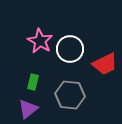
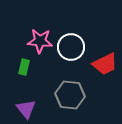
pink star: rotated 25 degrees counterclockwise
white circle: moved 1 px right, 2 px up
green rectangle: moved 9 px left, 15 px up
purple triangle: moved 2 px left; rotated 30 degrees counterclockwise
